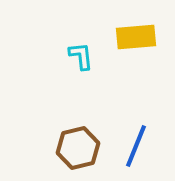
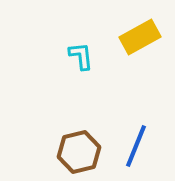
yellow rectangle: moved 4 px right; rotated 24 degrees counterclockwise
brown hexagon: moved 1 px right, 4 px down
